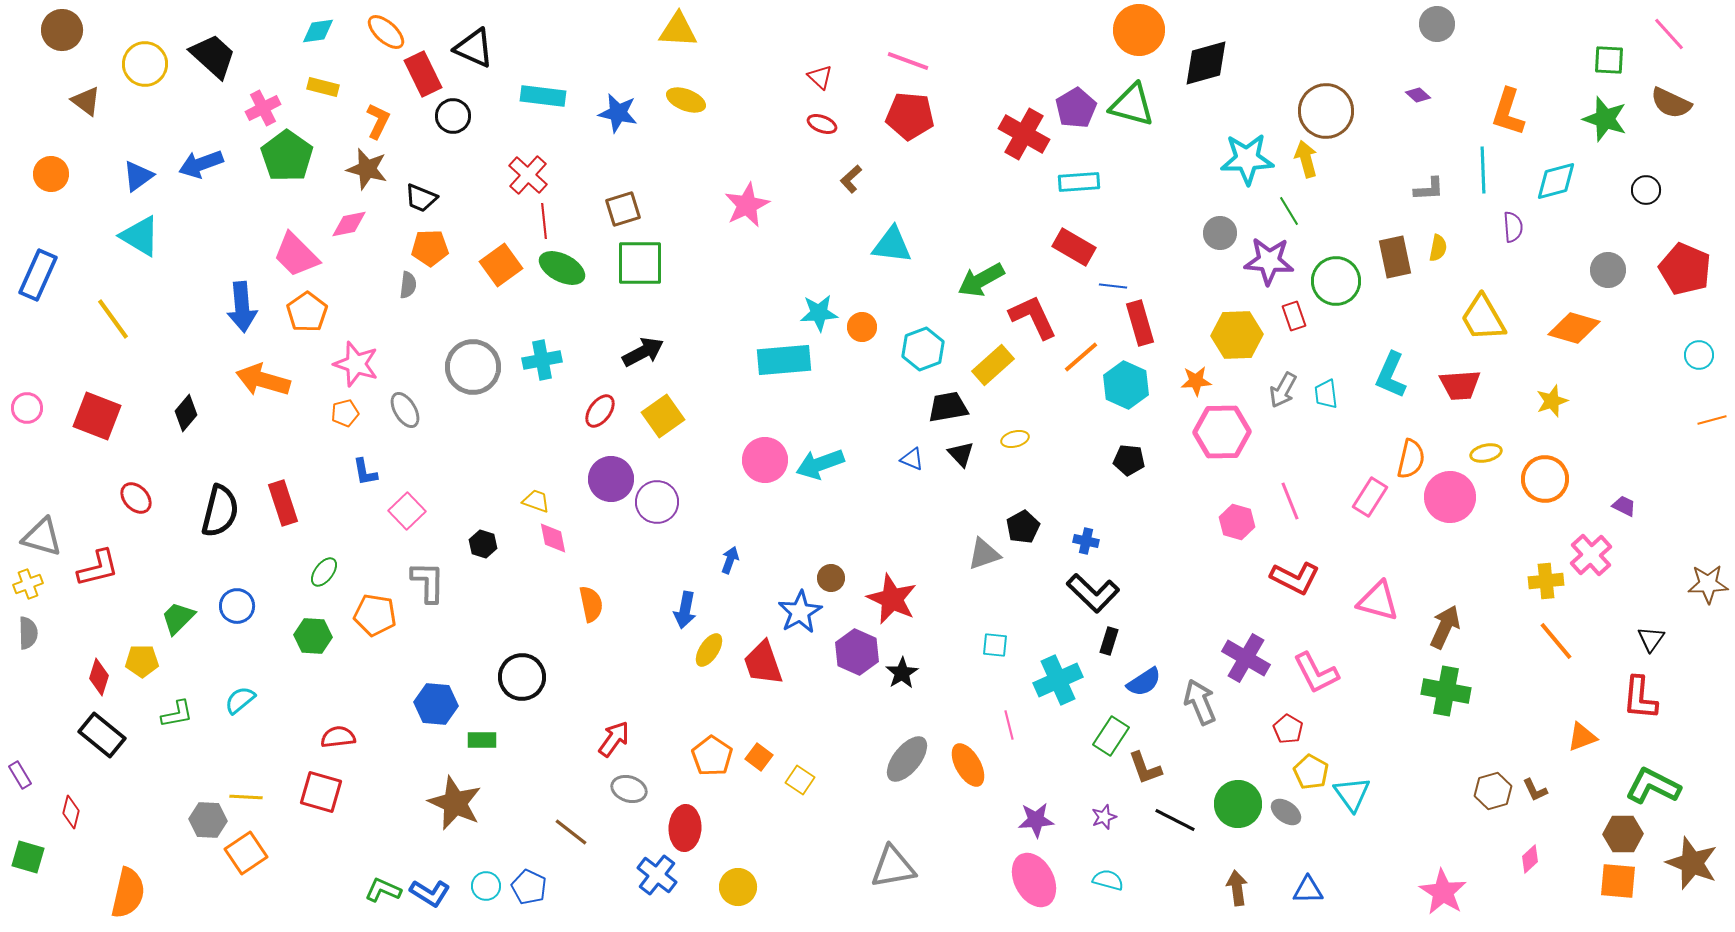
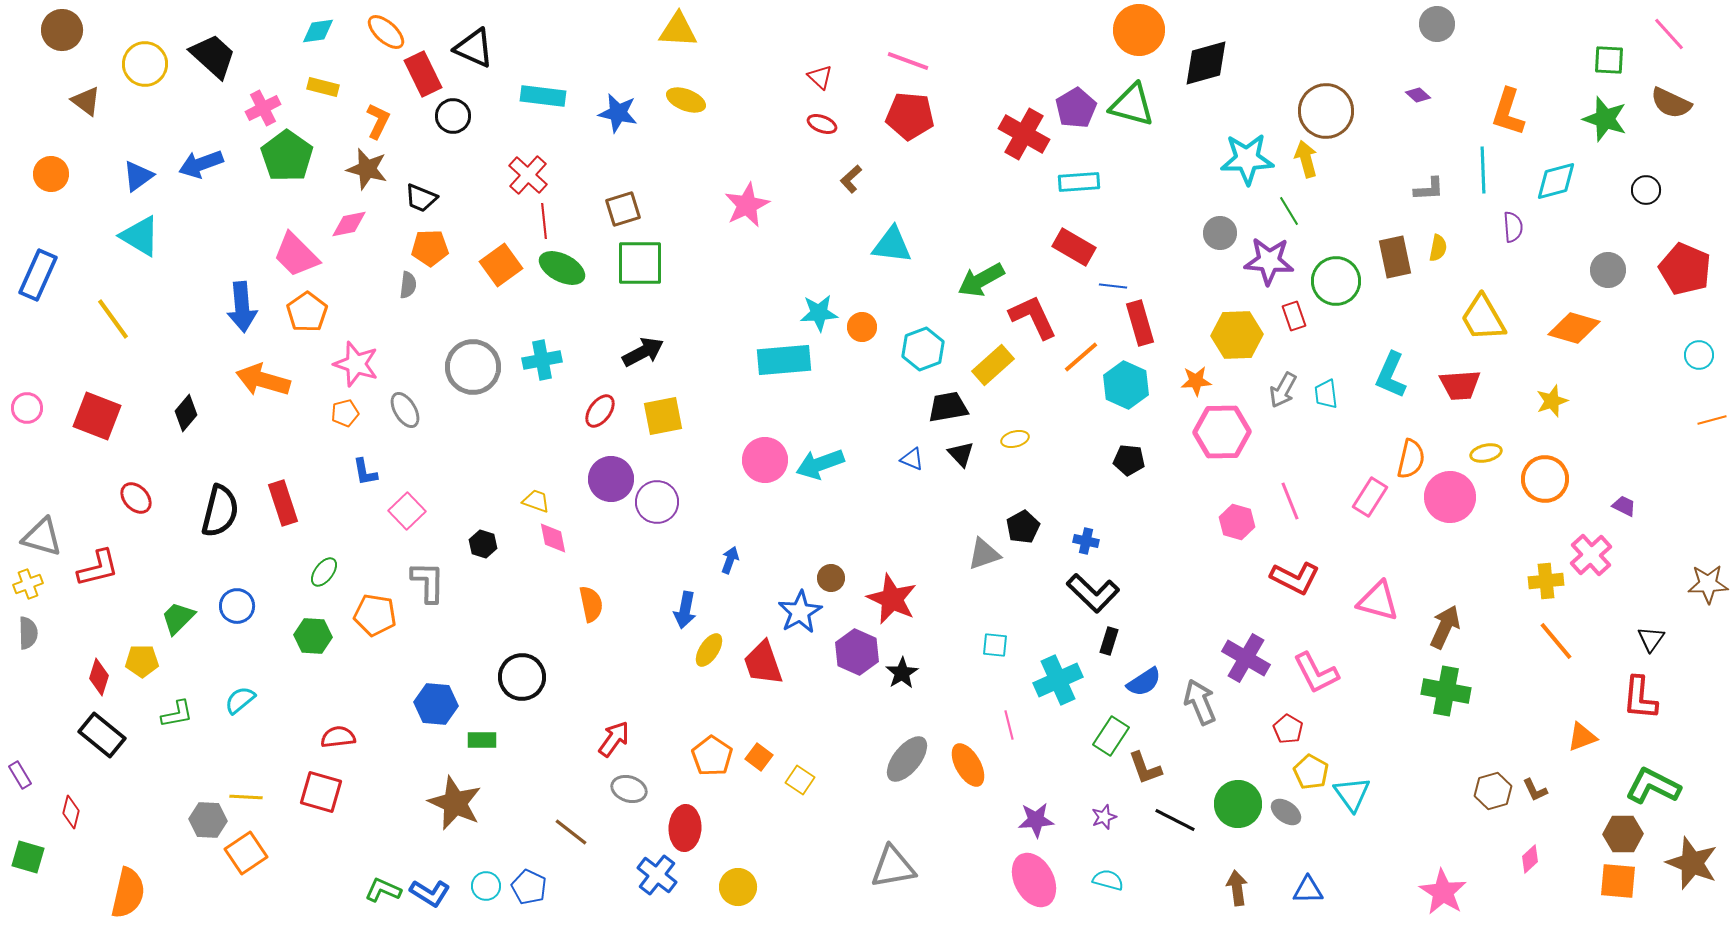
yellow square at (663, 416): rotated 24 degrees clockwise
